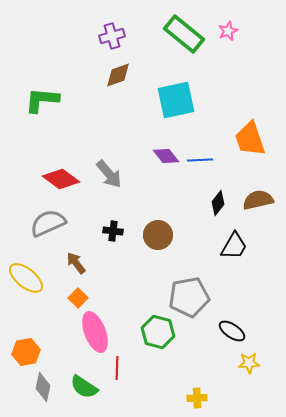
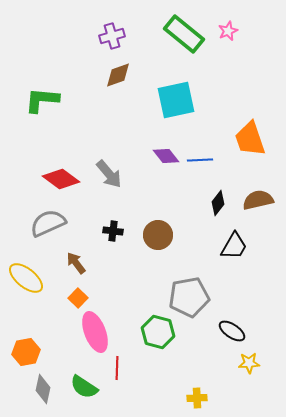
gray diamond: moved 2 px down
